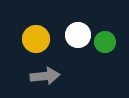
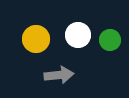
green circle: moved 5 px right, 2 px up
gray arrow: moved 14 px right, 1 px up
